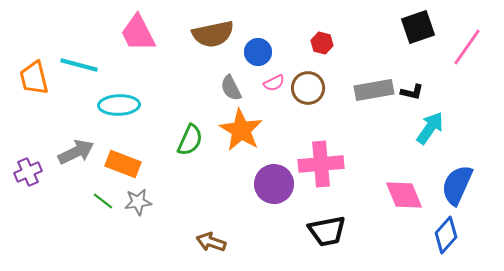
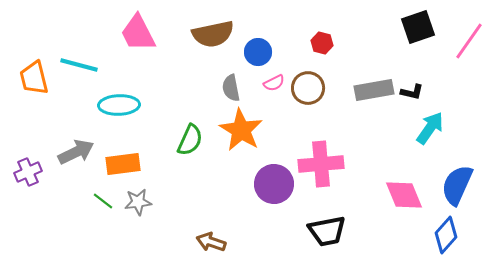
pink line: moved 2 px right, 6 px up
gray semicircle: rotated 16 degrees clockwise
orange rectangle: rotated 28 degrees counterclockwise
